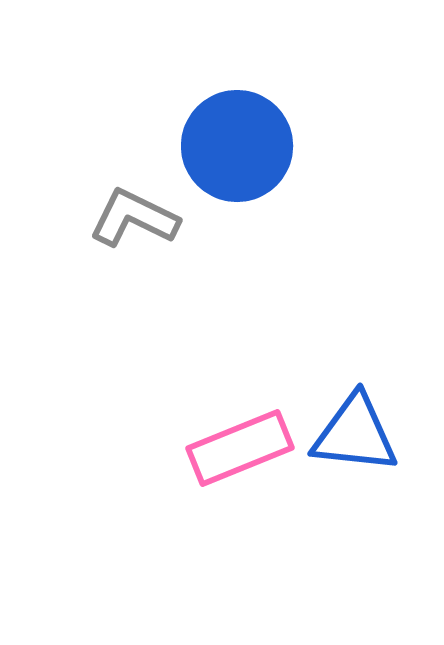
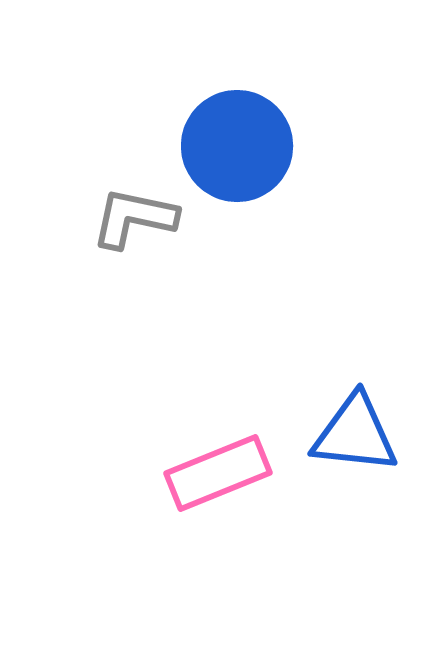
gray L-shape: rotated 14 degrees counterclockwise
pink rectangle: moved 22 px left, 25 px down
